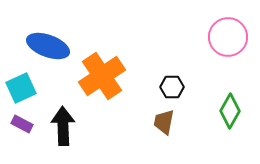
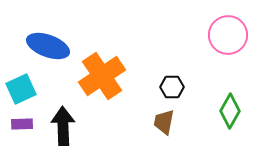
pink circle: moved 2 px up
cyan square: moved 1 px down
purple rectangle: rotated 30 degrees counterclockwise
